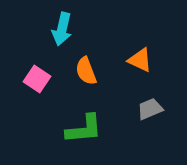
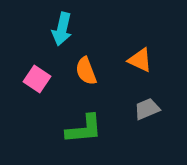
gray trapezoid: moved 3 px left
